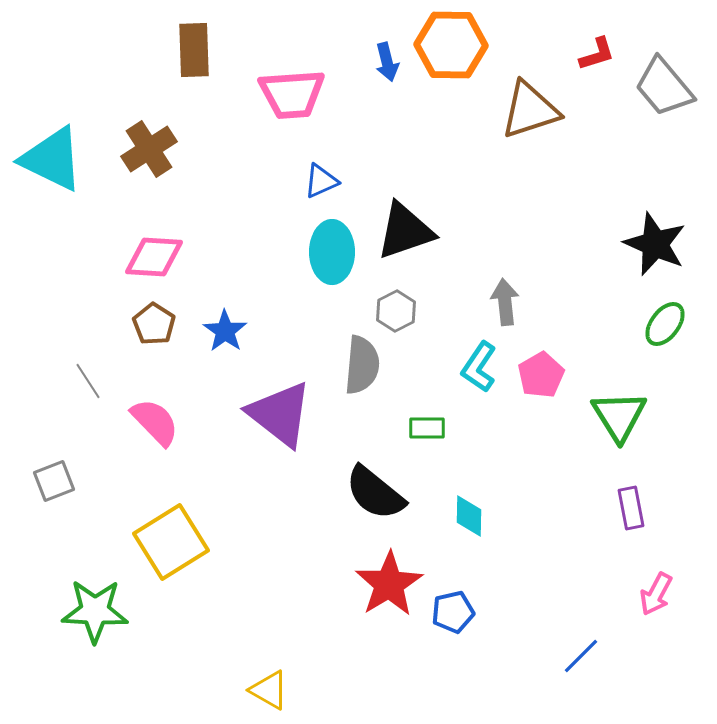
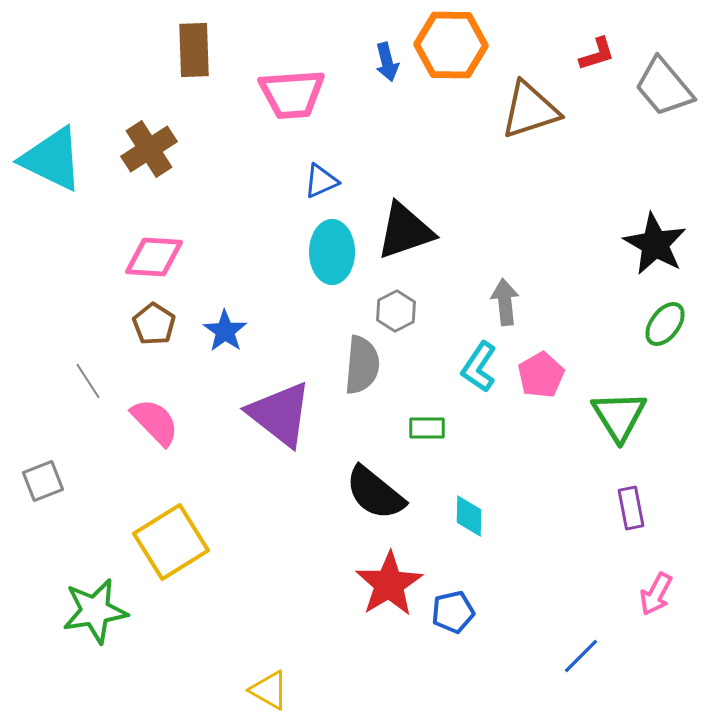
black star: rotated 6 degrees clockwise
gray square: moved 11 px left
green star: rotated 12 degrees counterclockwise
